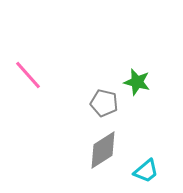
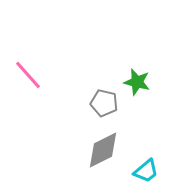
gray diamond: rotated 6 degrees clockwise
